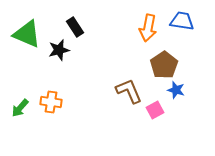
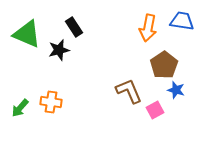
black rectangle: moved 1 px left
